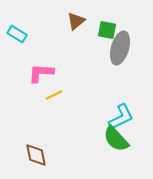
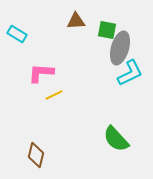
brown triangle: rotated 36 degrees clockwise
cyan L-shape: moved 9 px right, 44 px up
brown diamond: rotated 25 degrees clockwise
